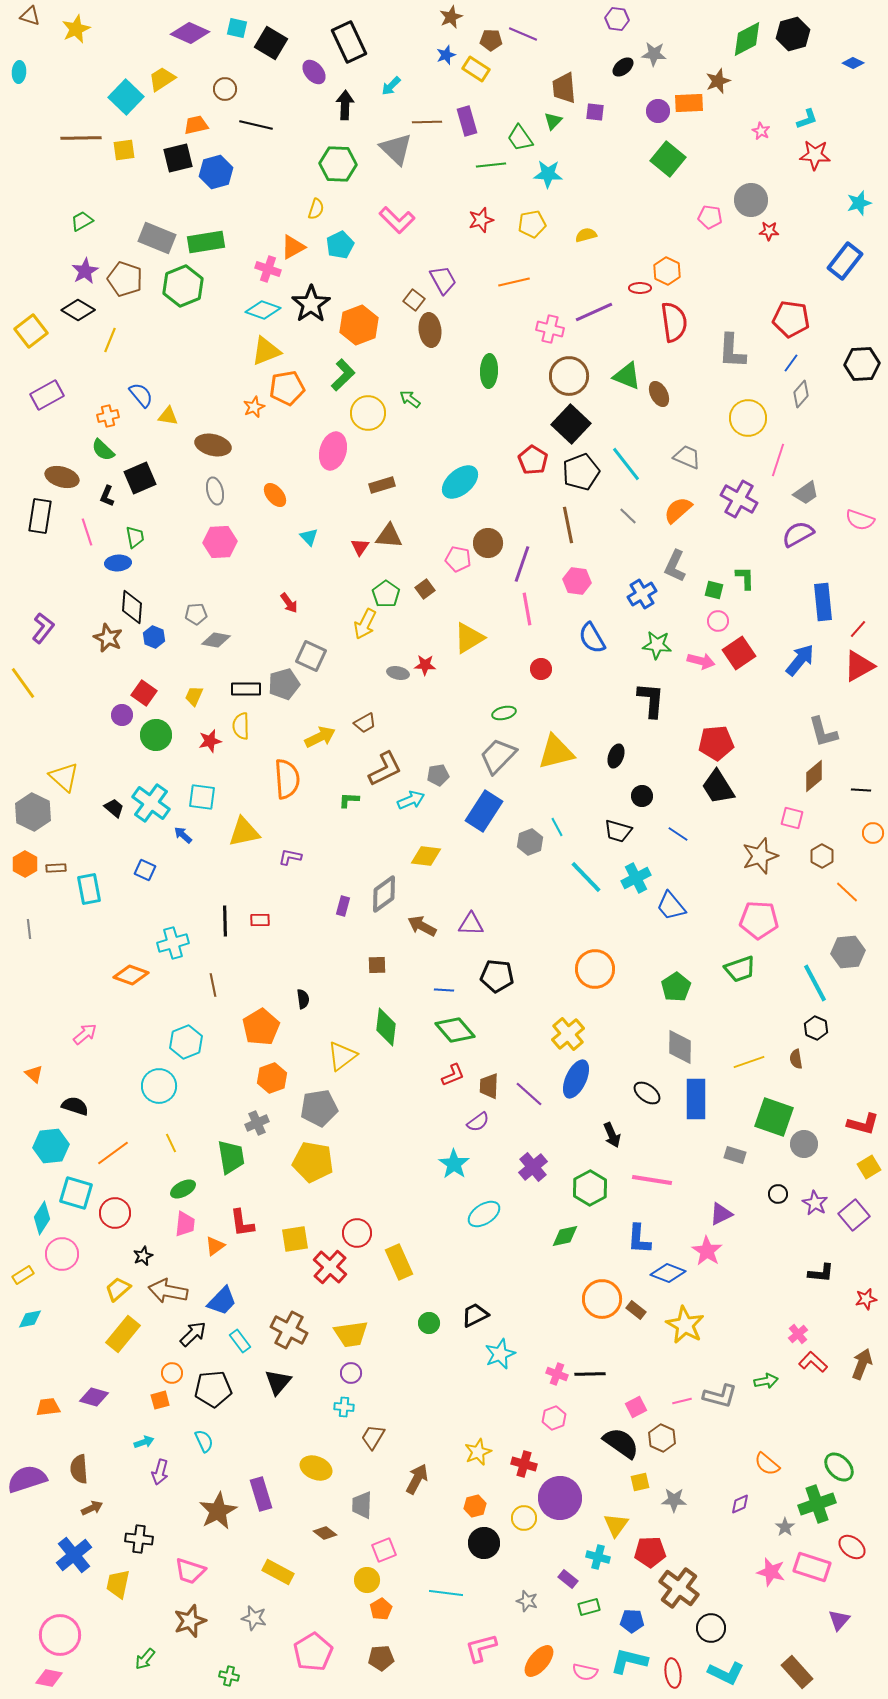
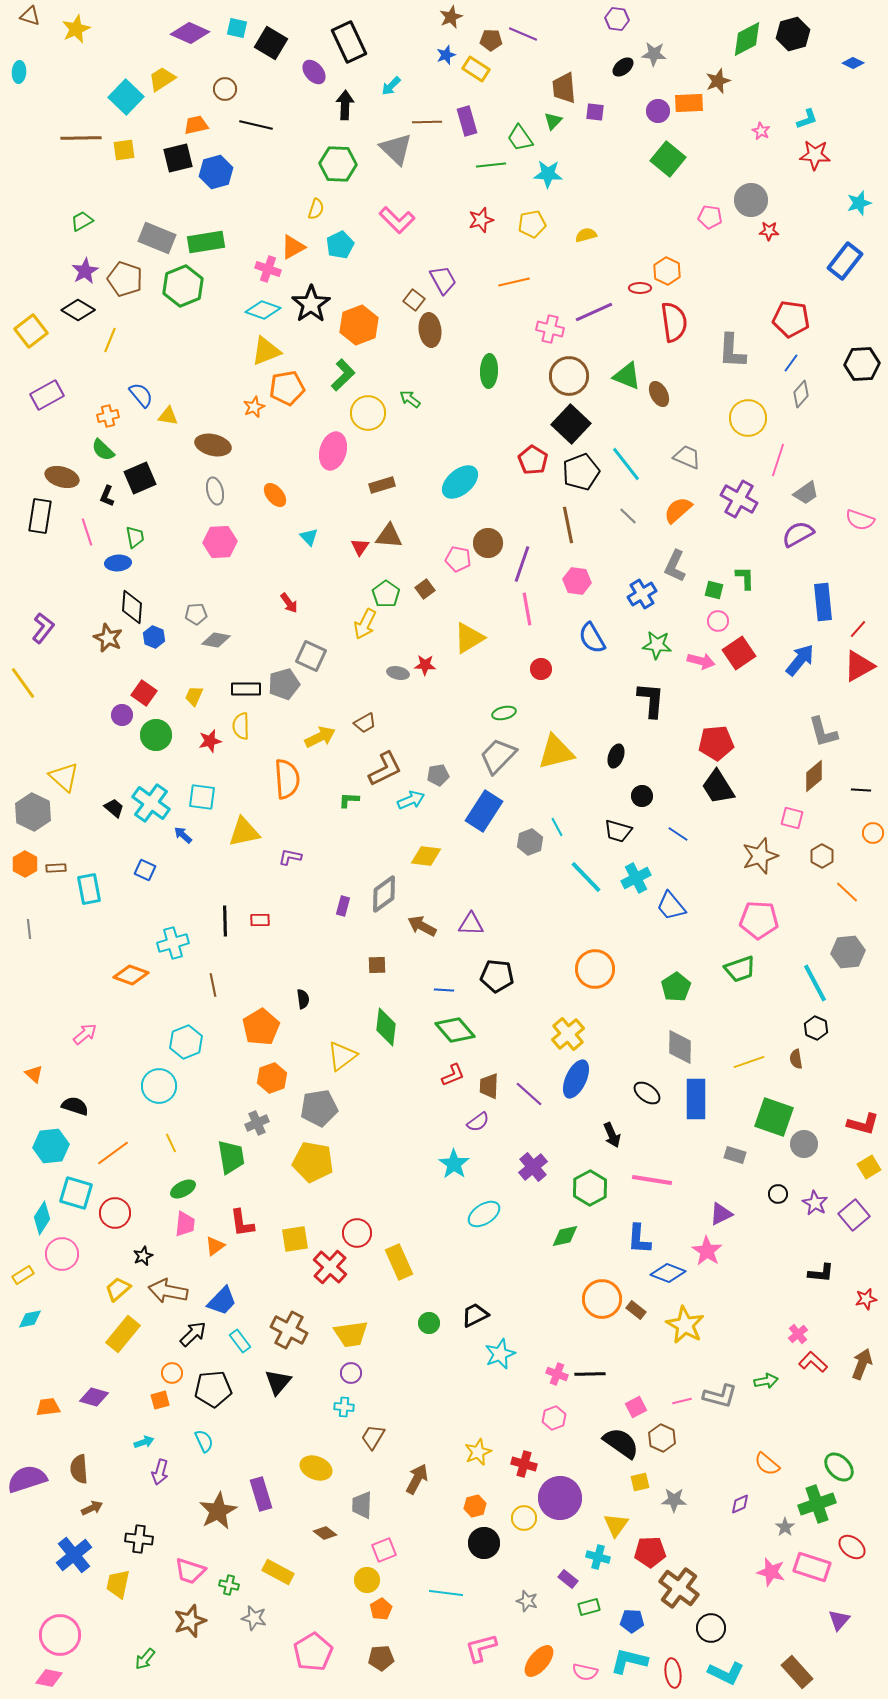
green cross at (229, 1676): moved 91 px up
